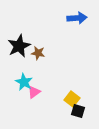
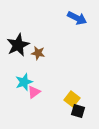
blue arrow: rotated 30 degrees clockwise
black star: moved 1 px left, 1 px up
cyan star: rotated 24 degrees clockwise
